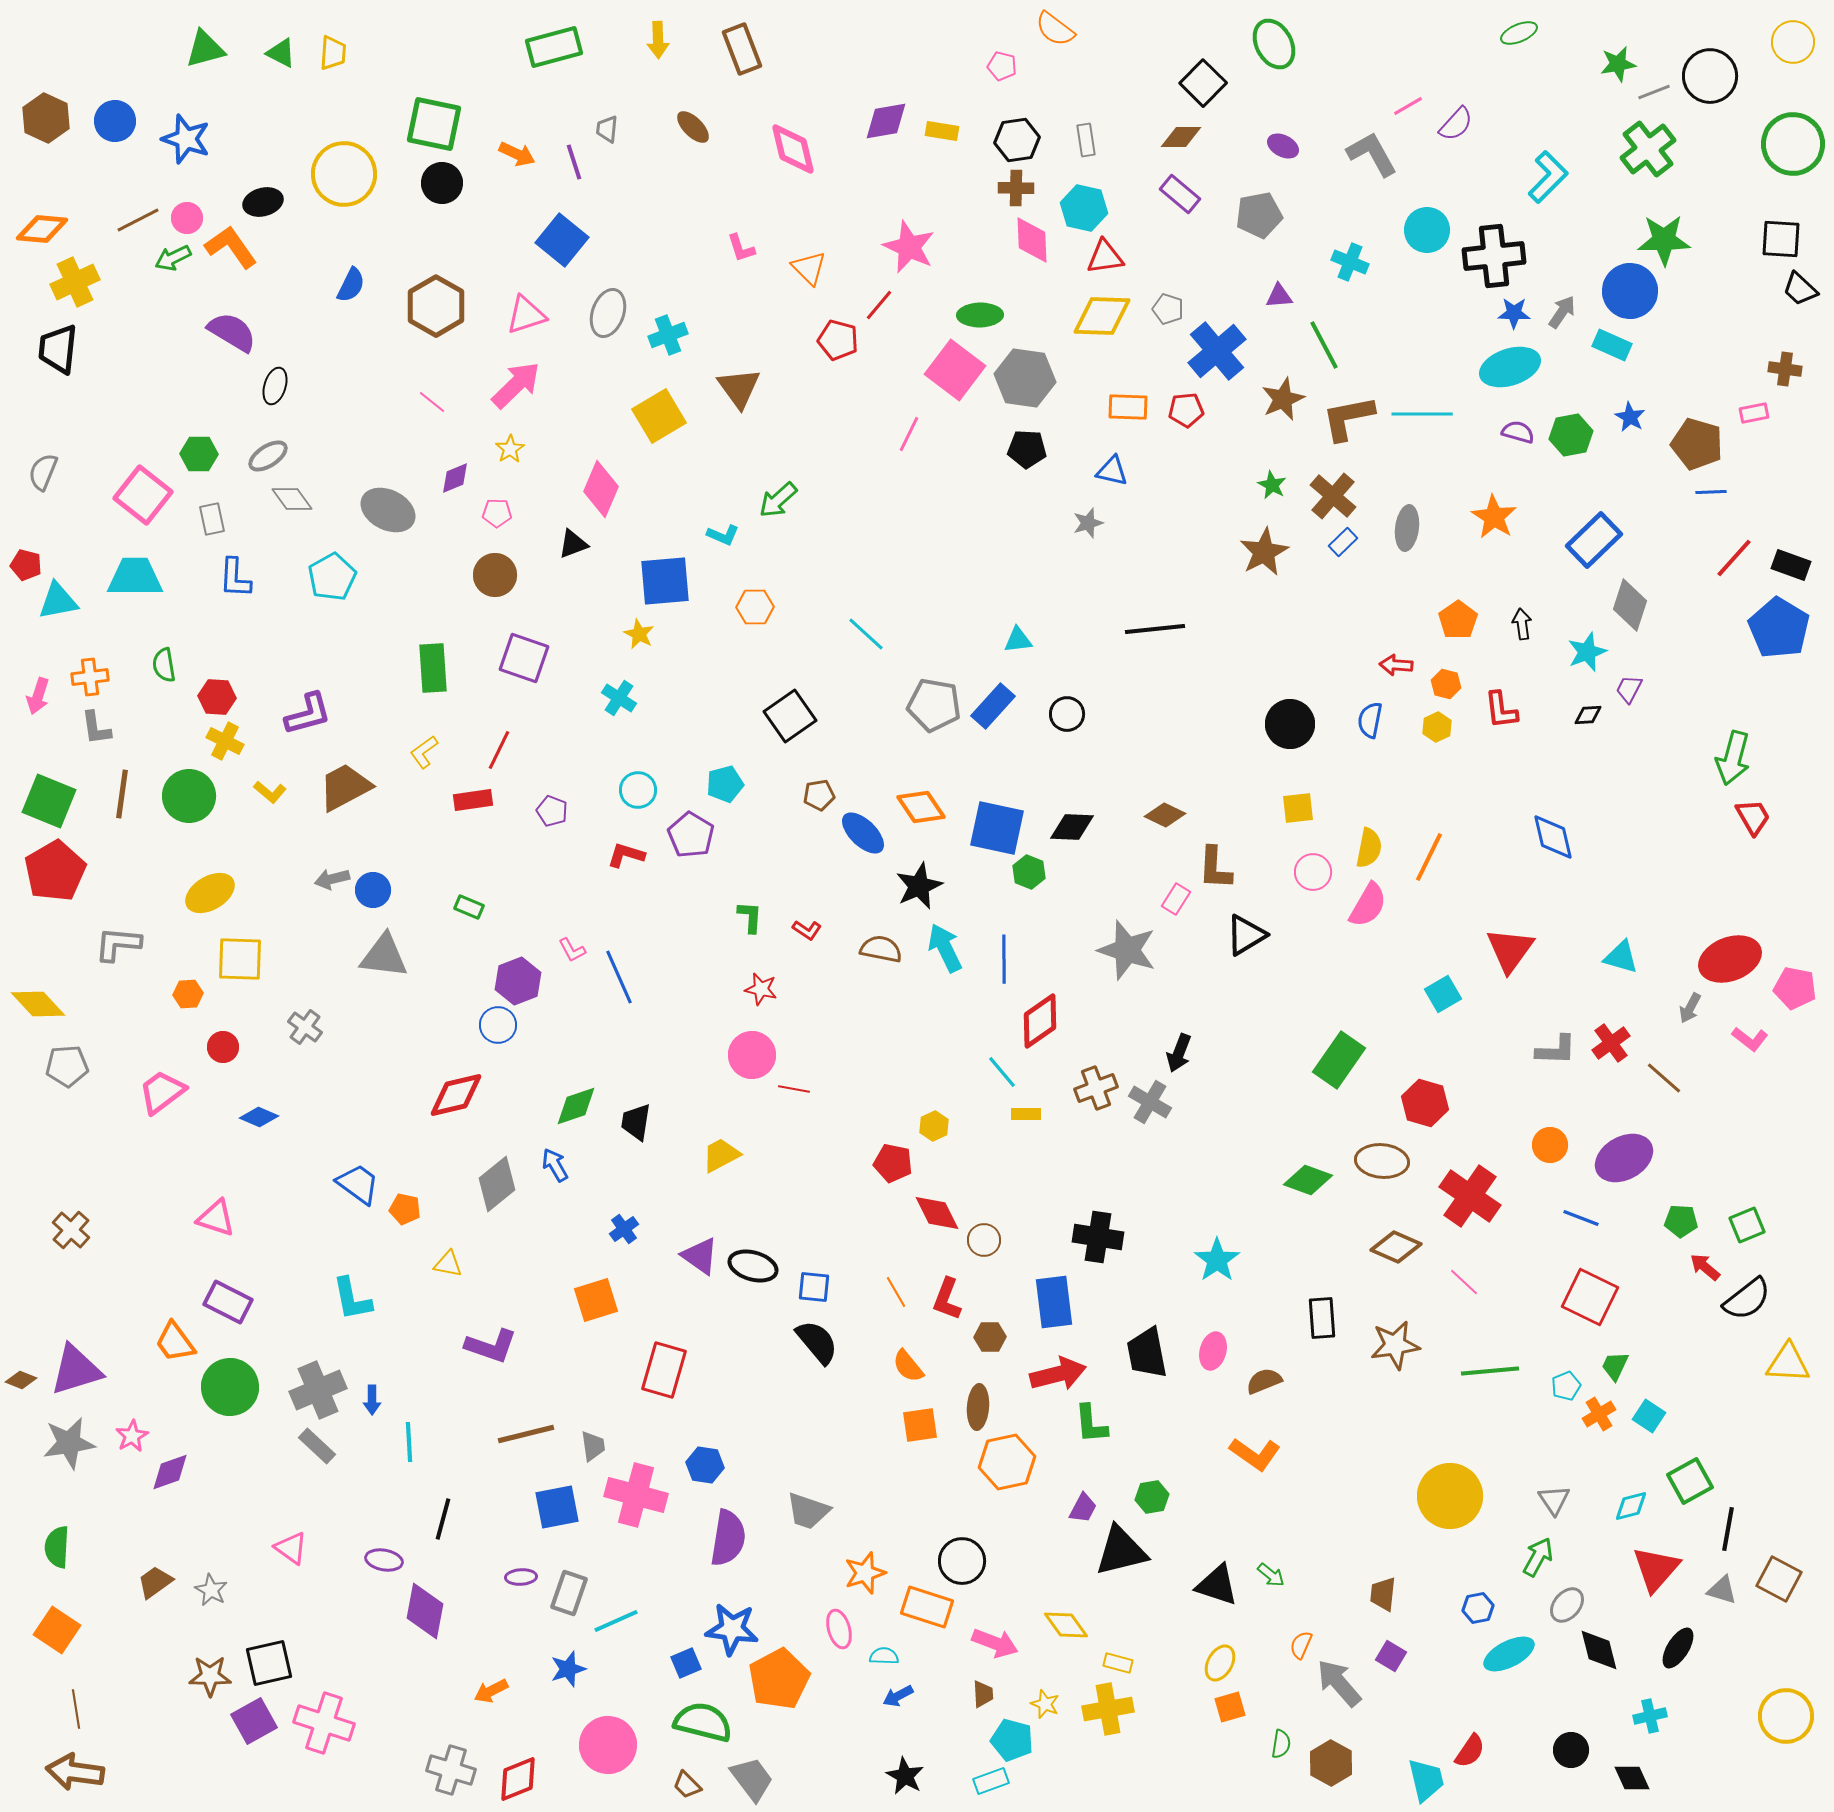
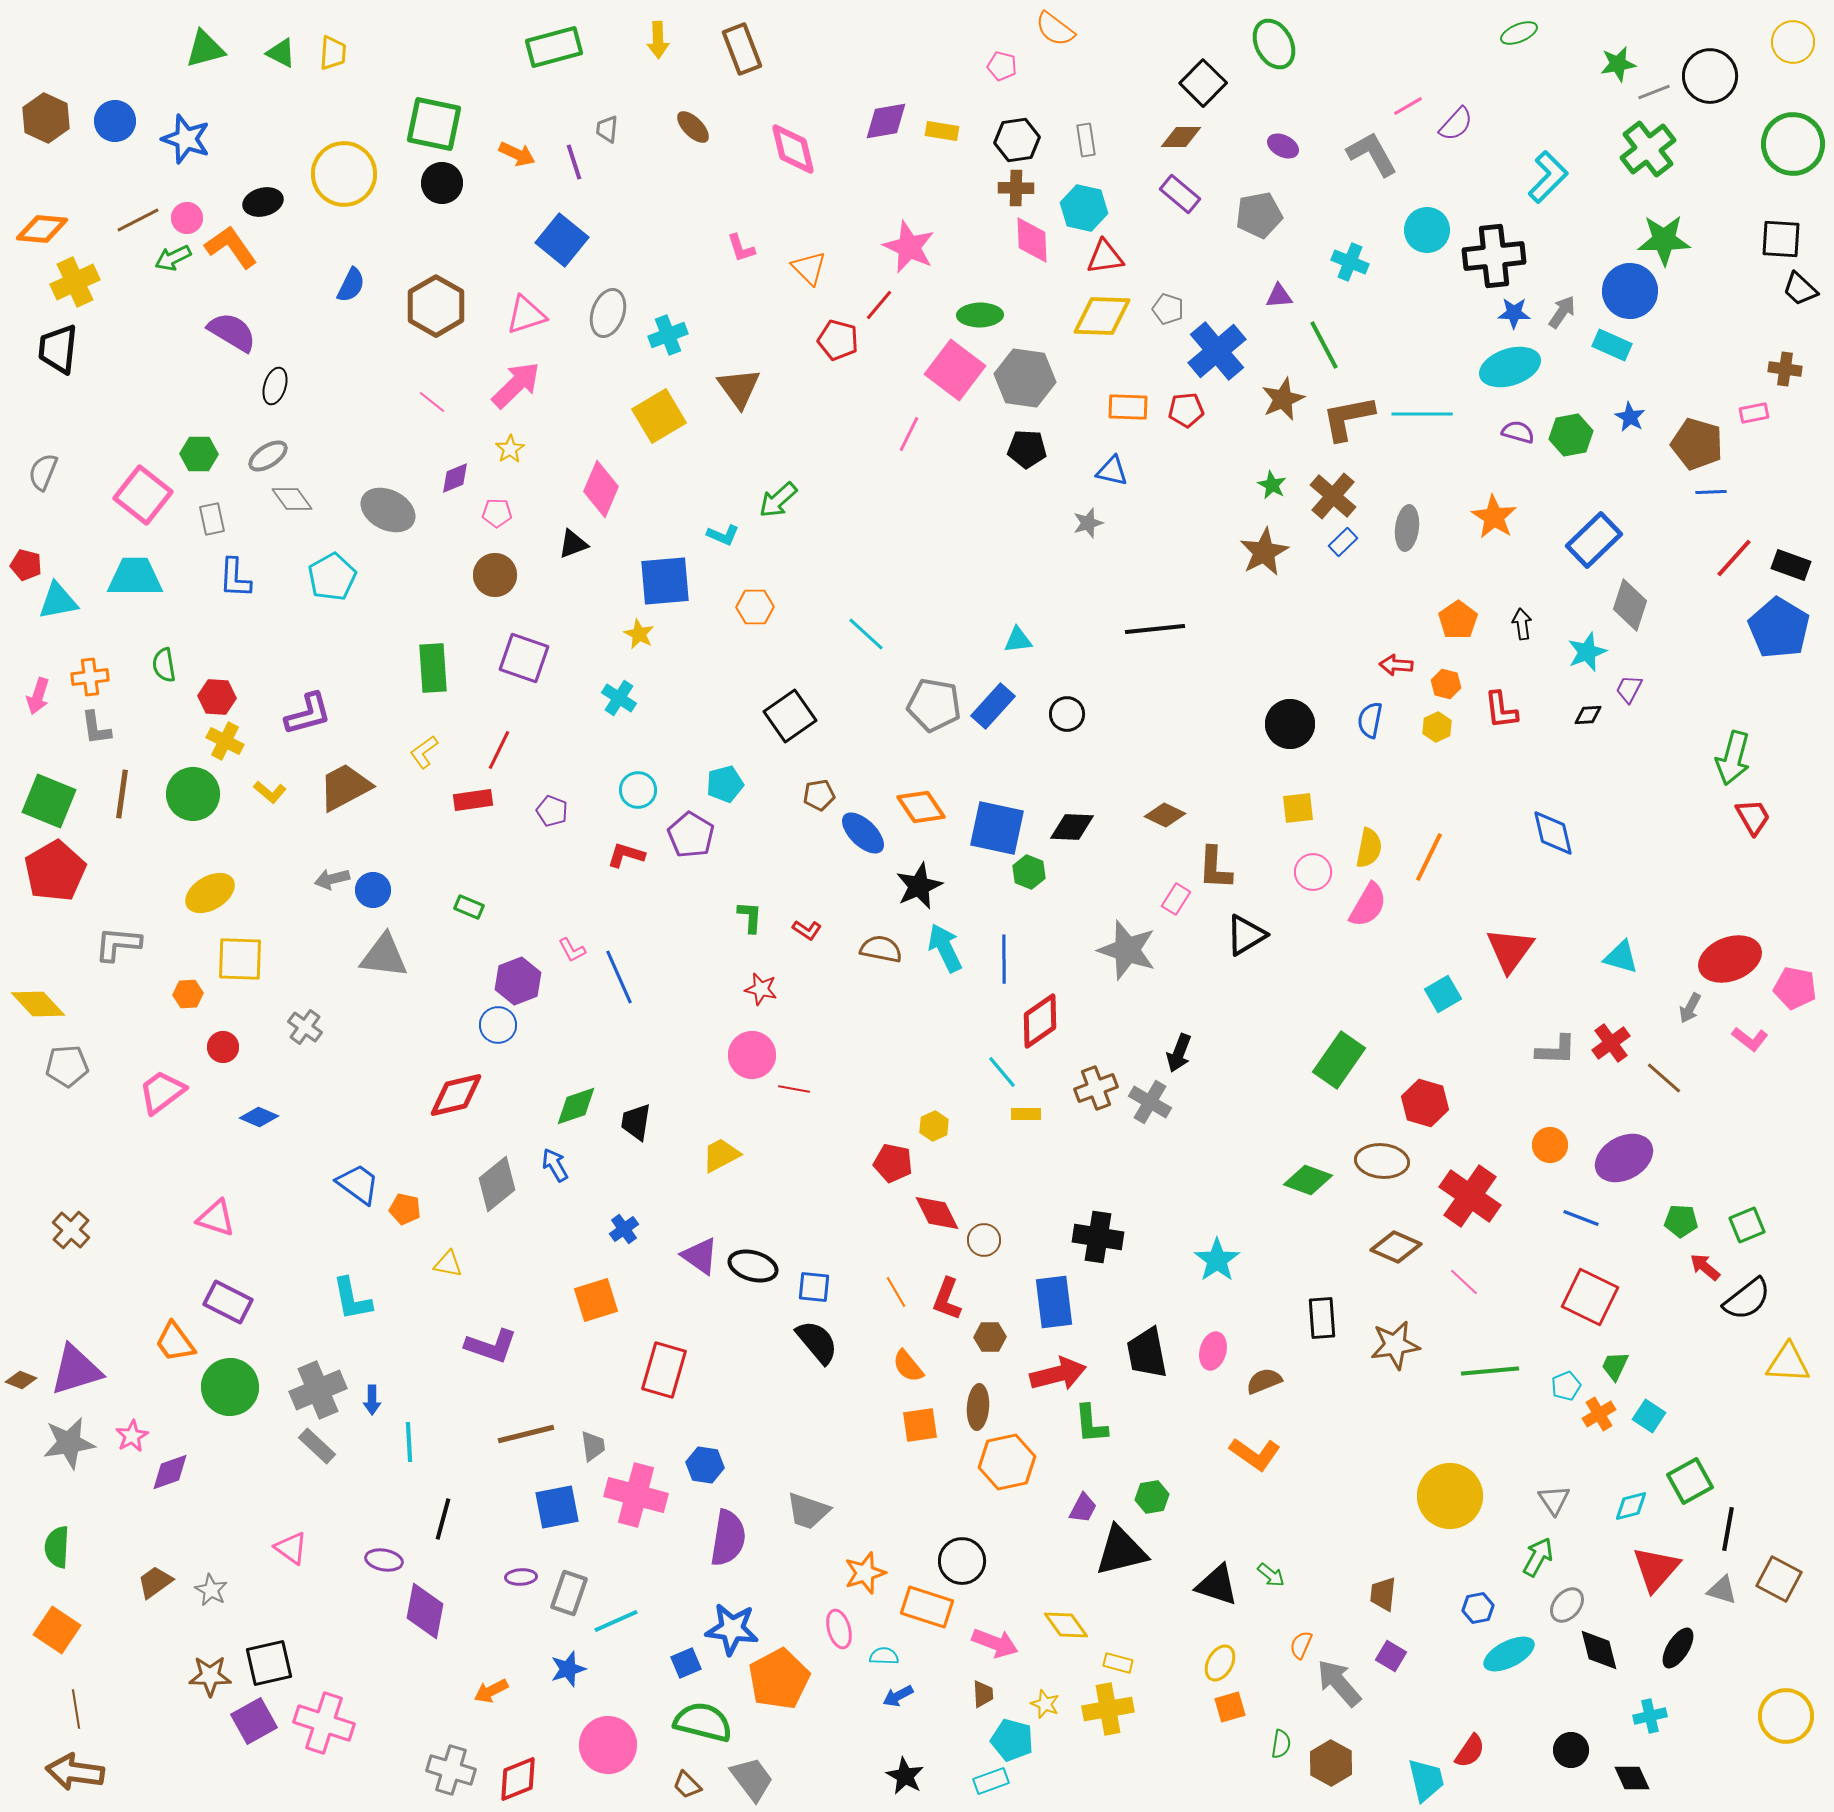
green circle at (189, 796): moved 4 px right, 2 px up
blue diamond at (1553, 837): moved 4 px up
